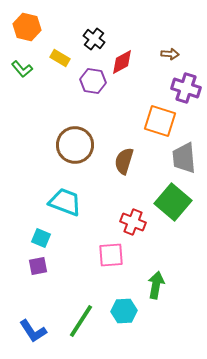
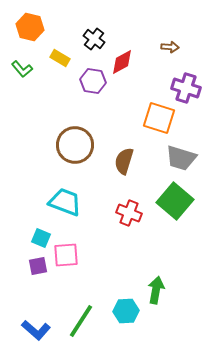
orange hexagon: moved 3 px right
brown arrow: moved 7 px up
orange square: moved 1 px left, 3 px up
gray trapezoid: moved 3 px left; rotated 68 degrees counterclockwise
green square: moved 2 px right, 1 px up
red cross: moved 4 px left, 9 px up
pink square: moved 45 px left
green arrow: moved 5 px down
cyan hexagon: moved 2 px right
blue L-shape: moved 3 px right, 1 px up; rotated 16 degrees counterclockwise
